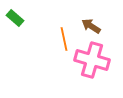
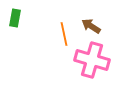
green rectangle: rotated 60 degrees clockwise
orange line: moved 5 px up
